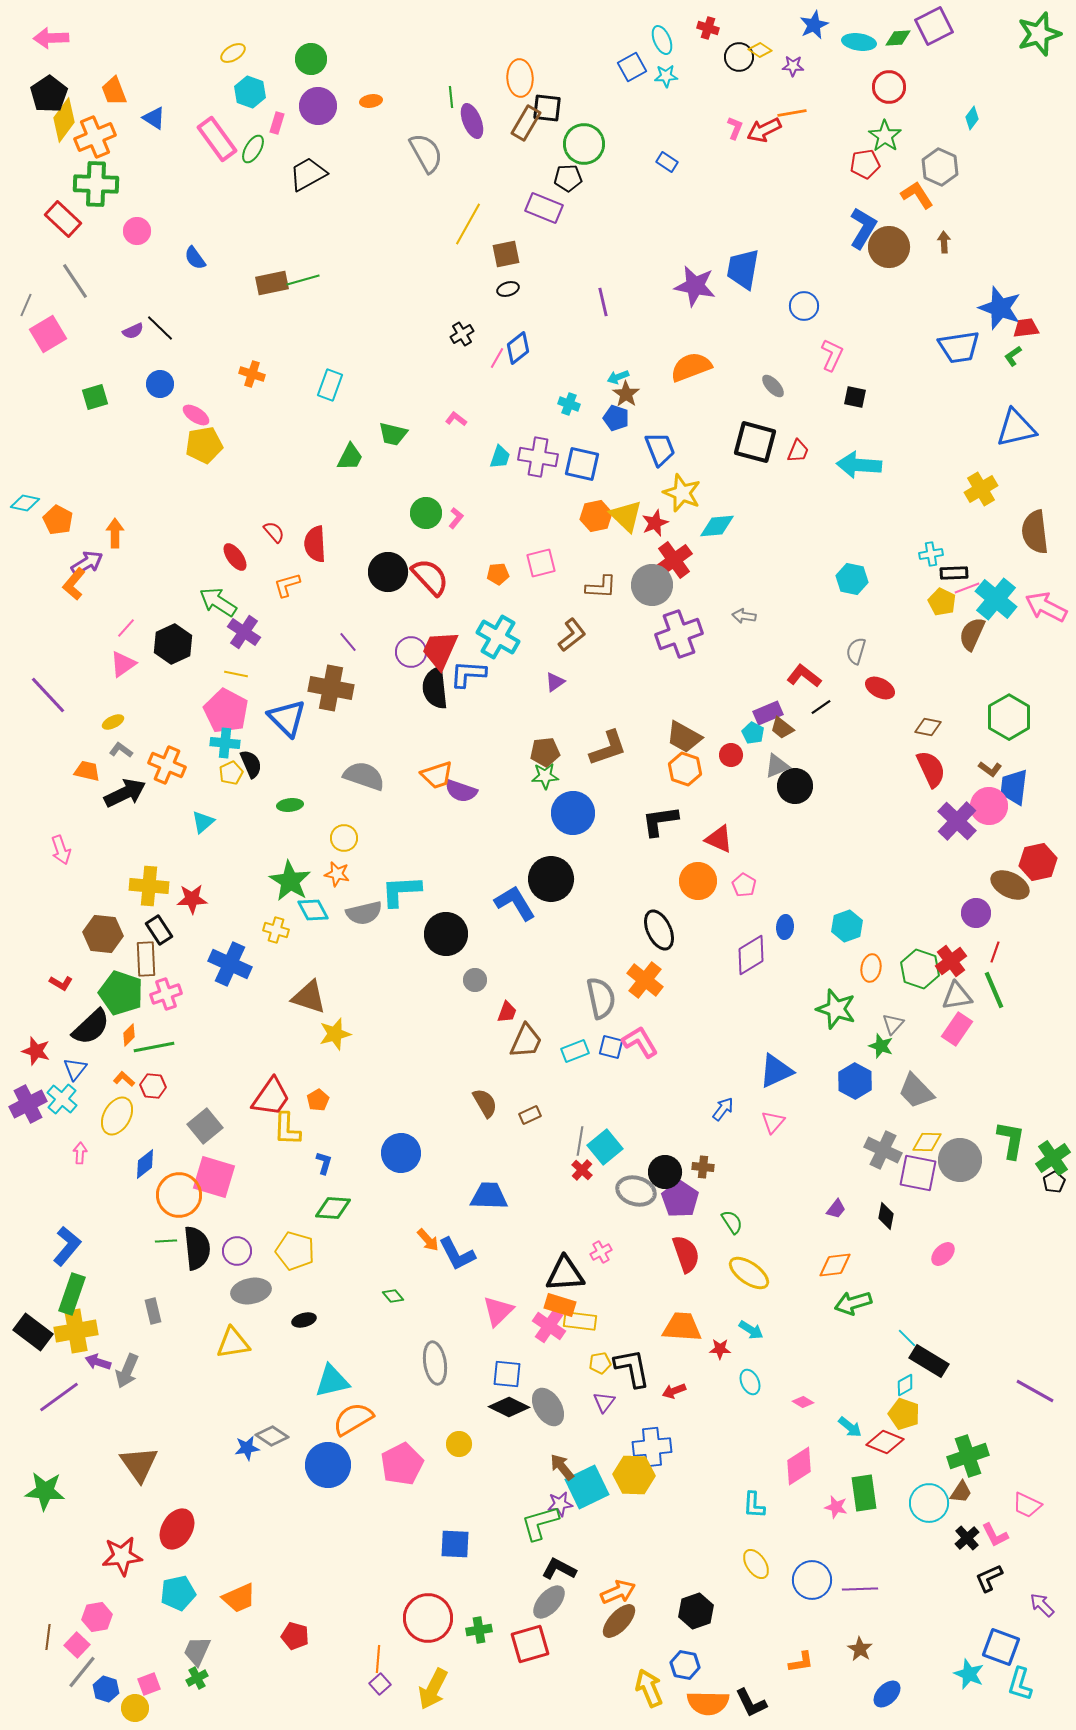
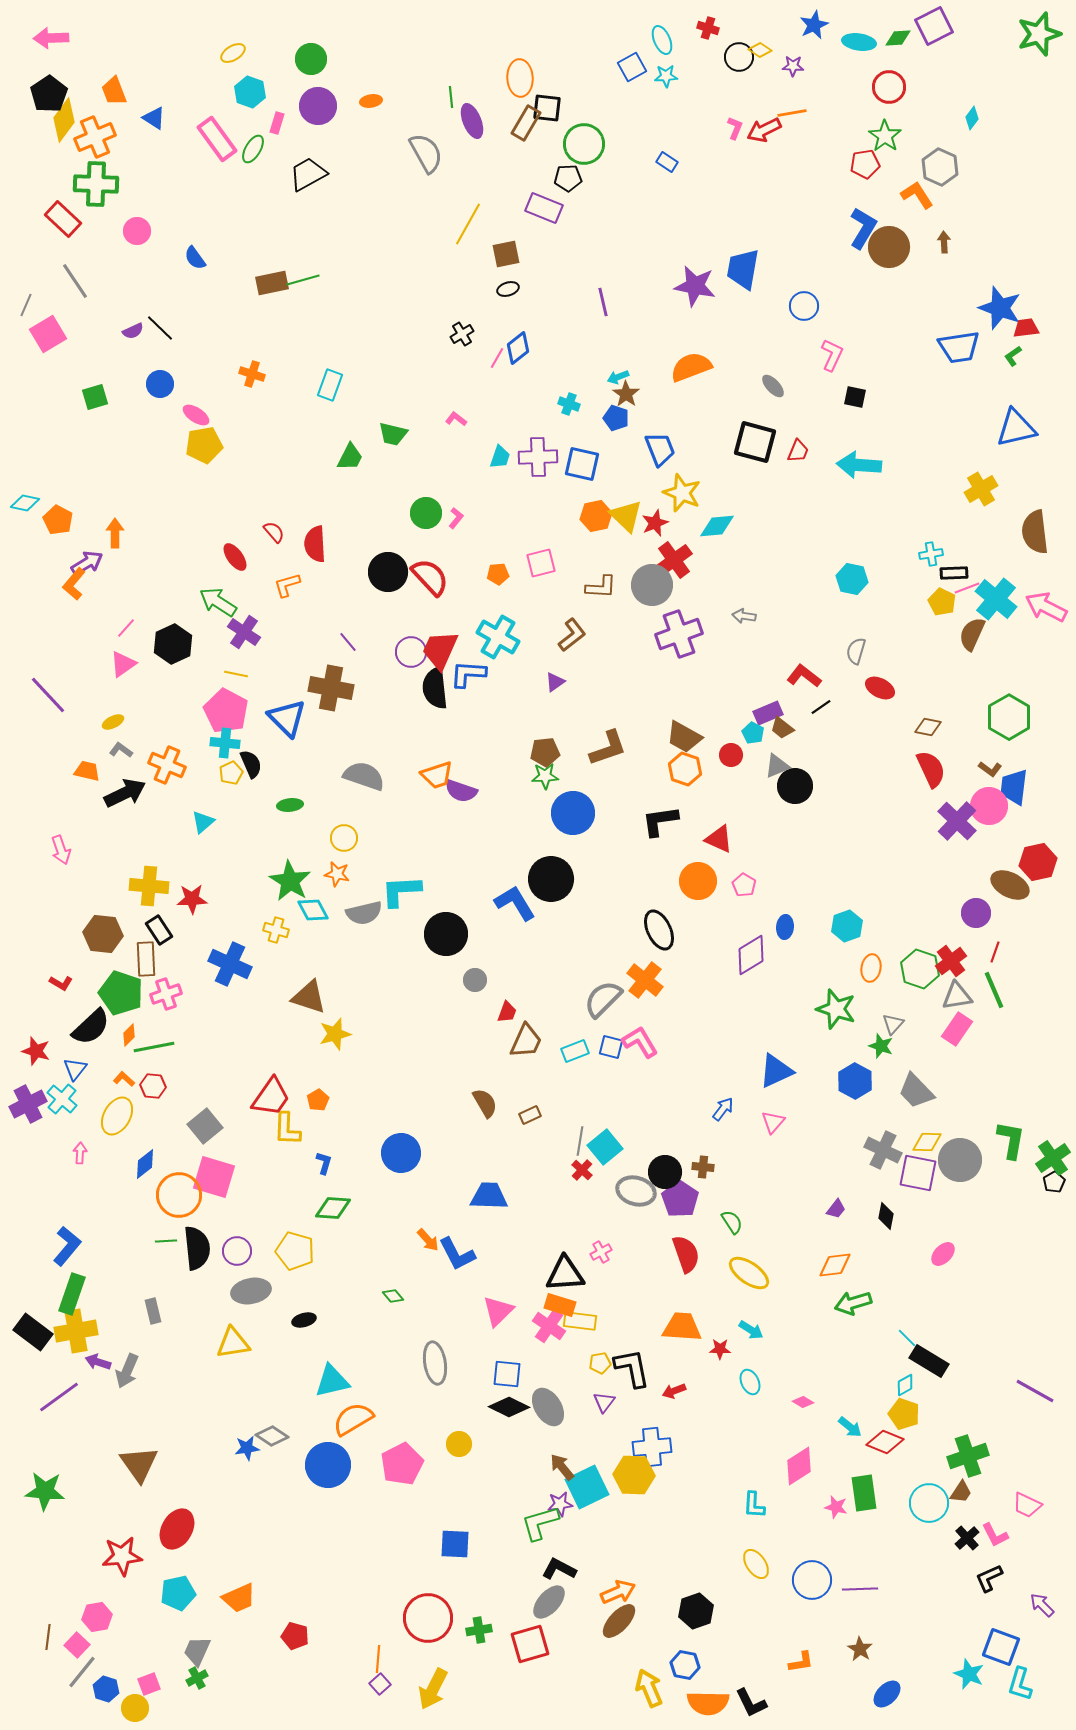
purple cross at (538, 457): rotated 12 degrees counterclockwise
gray semicircle at (601, 998): moved 2 px right, 1 px down; rotated 123 degrees counterclockwise
